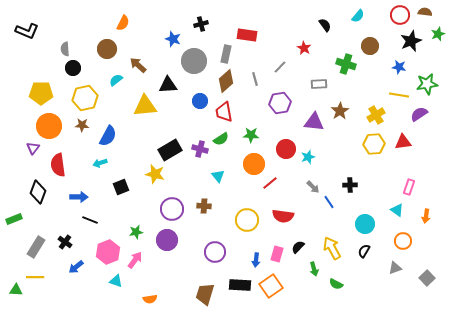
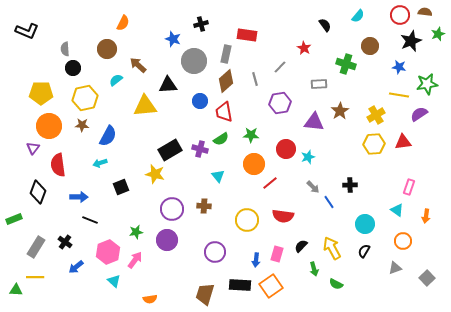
black semicircle at (298, 247): moved 3 px right, 1 px up
cyan triangle at (116, 281): moved 2 px left; rotated 24 degrees clockwise
